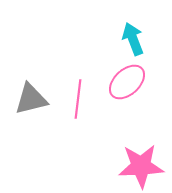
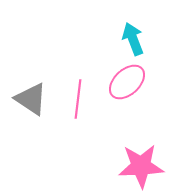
gray triangle: rotated 48 degrees clockwise
